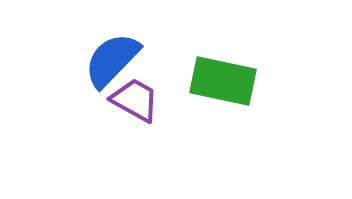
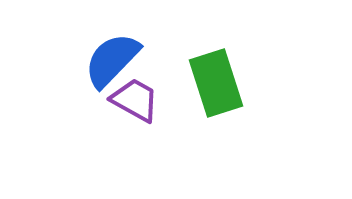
green rectangle: moved 7 px left, 2 px down; rotated 60 degrees clockwise
